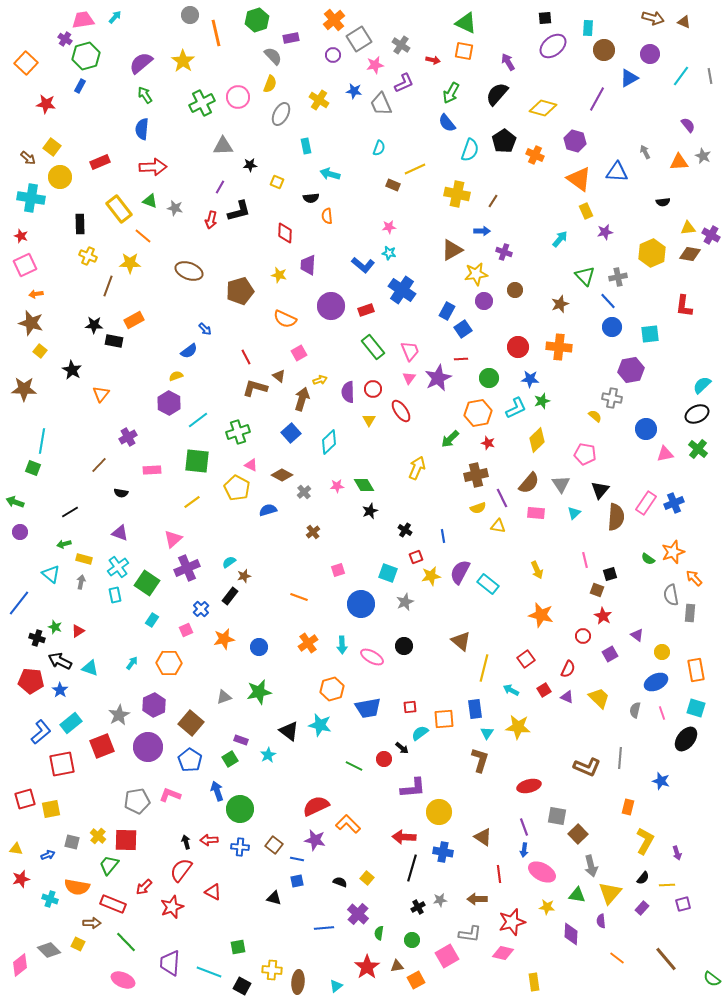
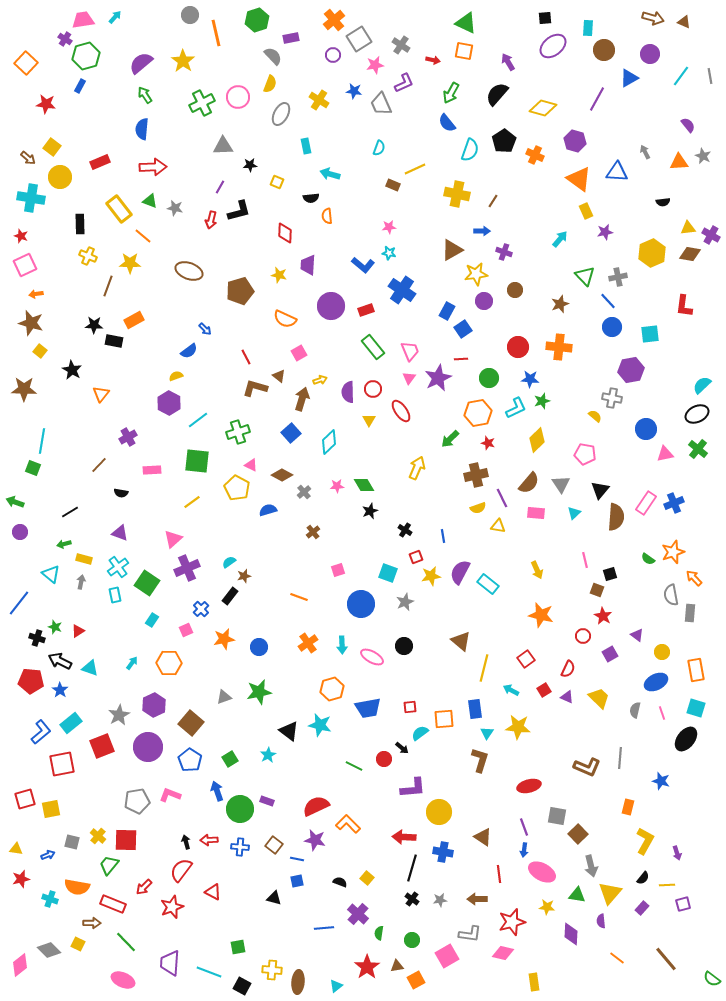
purple rectangle at (241, 740): moved 26 px right, 61 px down
black cross at (418, 907): moved 6 px left, 8 px up; rotated 24 degrees counterclockwise
